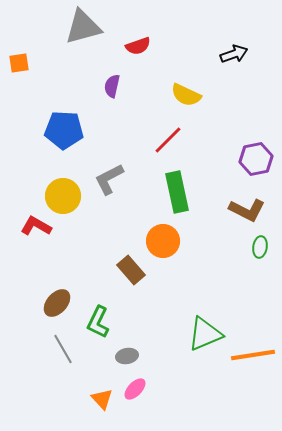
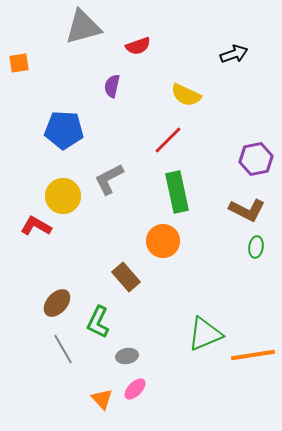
green ellipse: moved 4 px left
brown rectangle: moved 5 px left, 7 px down
